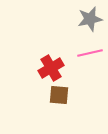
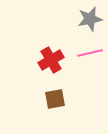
red cross: moved 8 px up
brown square: moved 4 px left, 4 px down; rotated 15 degrees counterclockwise
